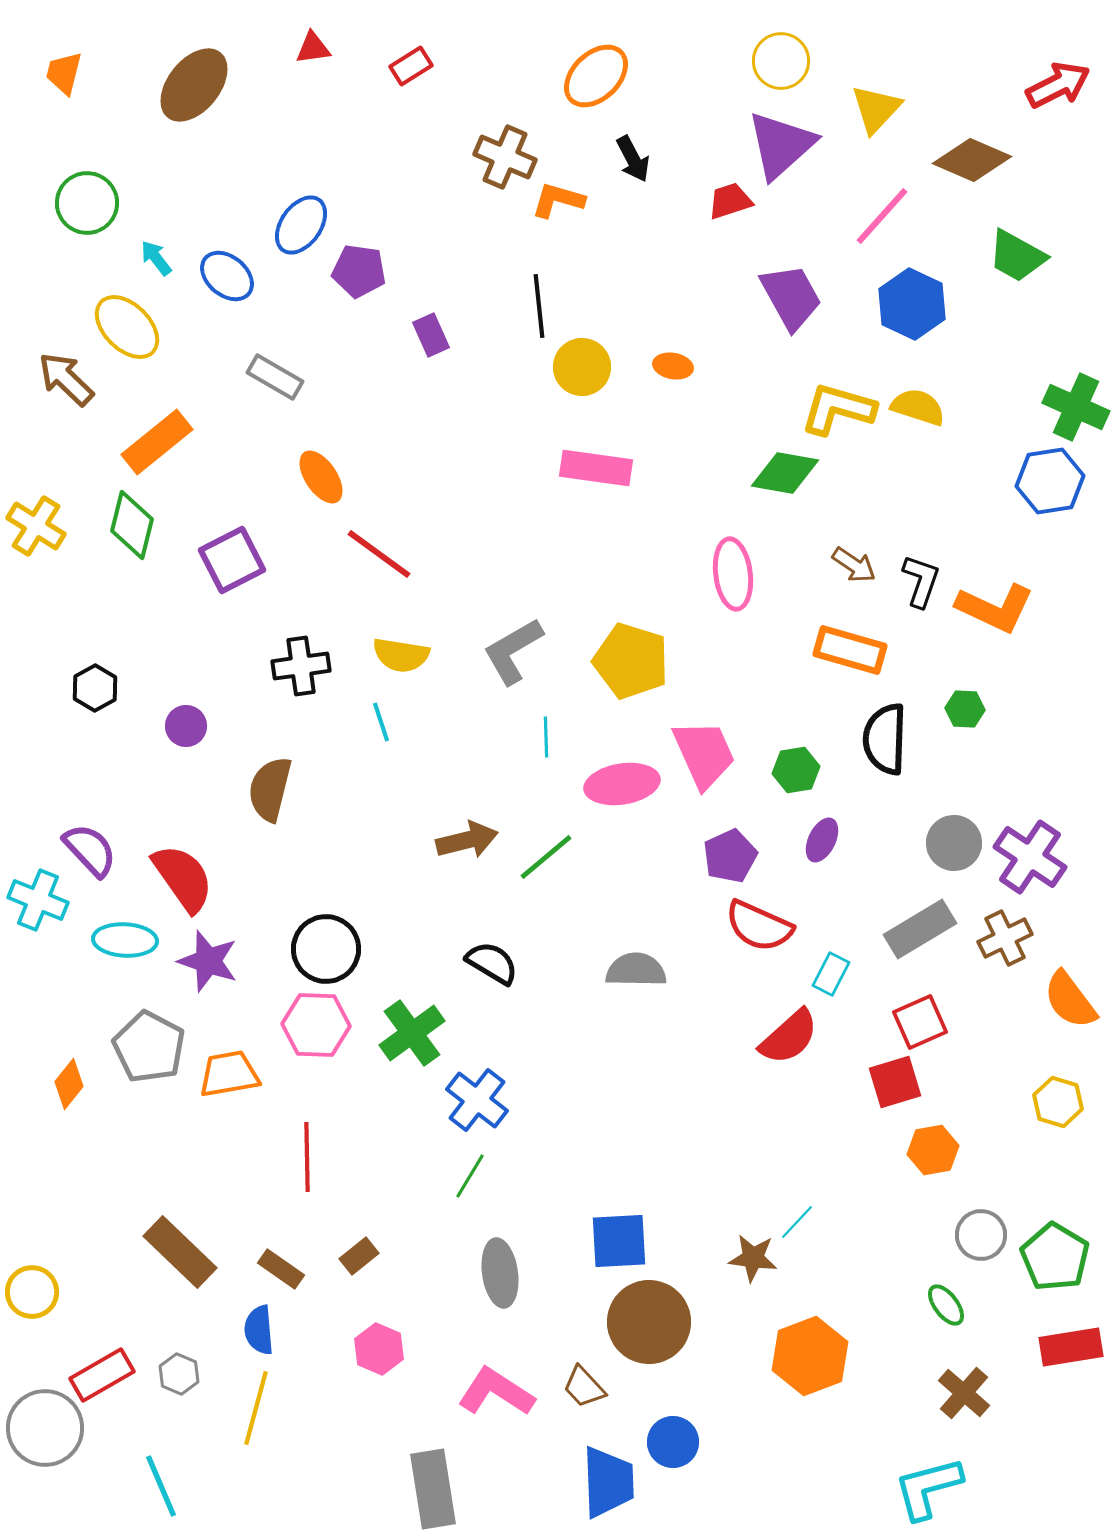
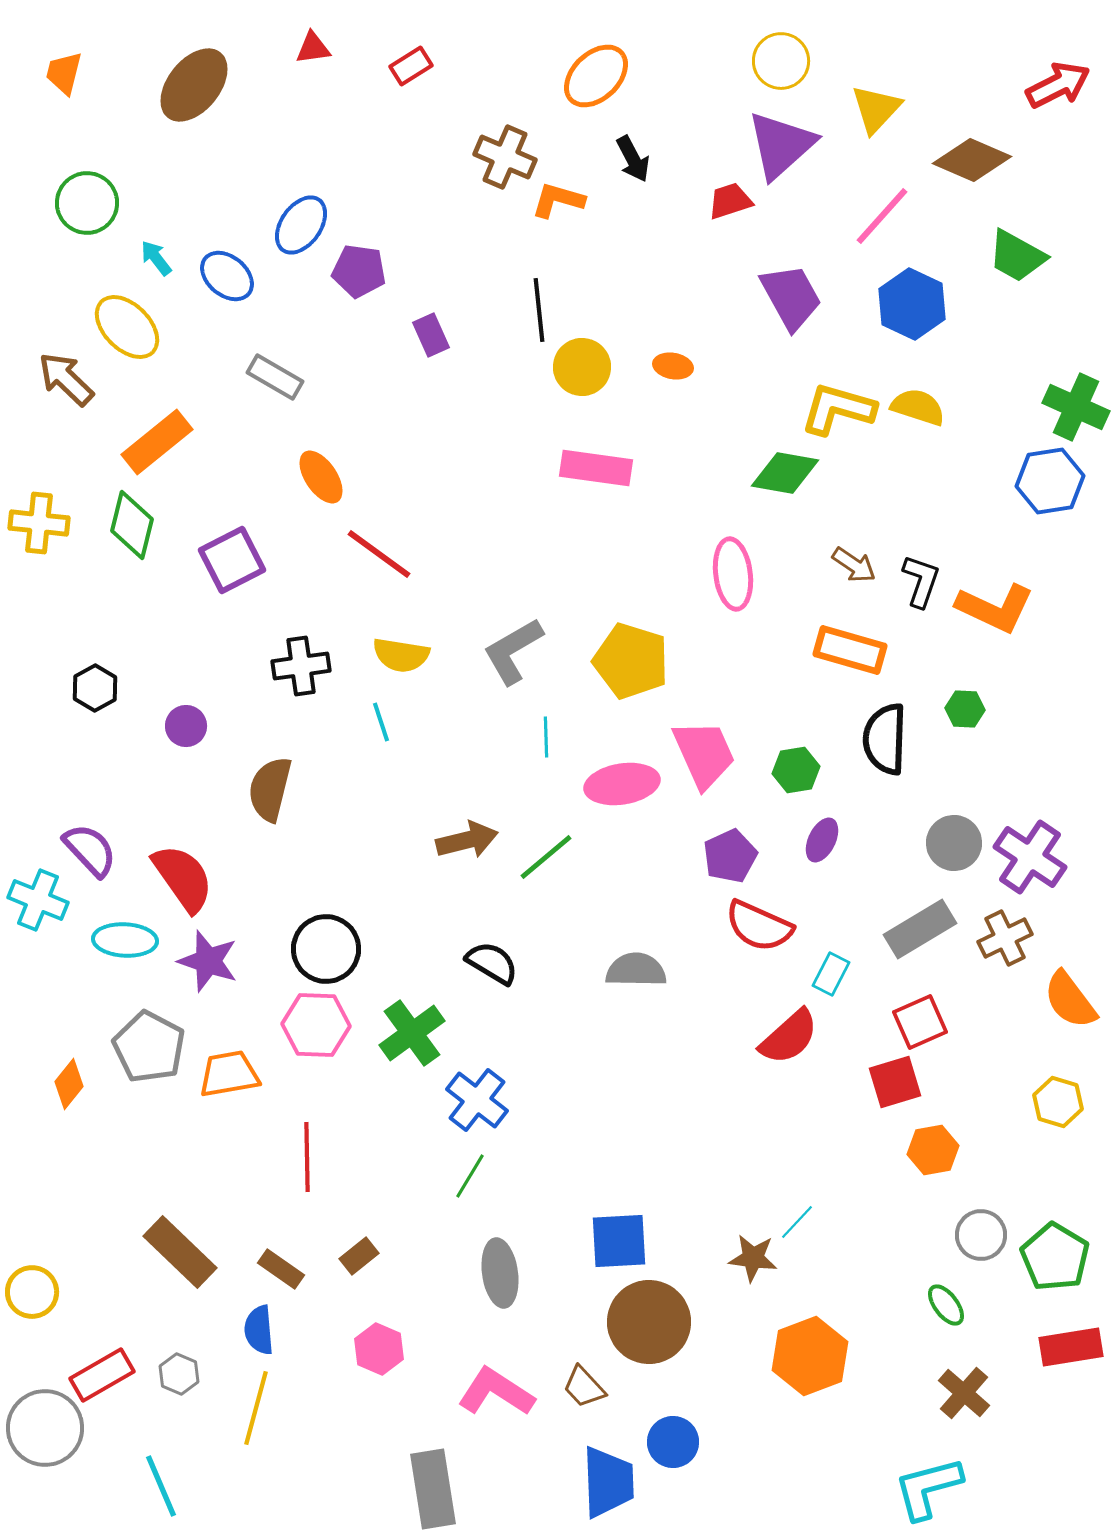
black line at (539, 306): moved 4 px down
yellow cross at (36, 526): moved 3 px right, 3 px up; rotated 26 degrees counterclockwise
